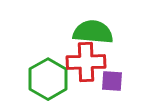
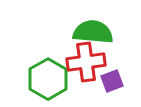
red cross: rotated 6 degrees counterclockwise
purple square: rotated 25 degrees counterclockwise
